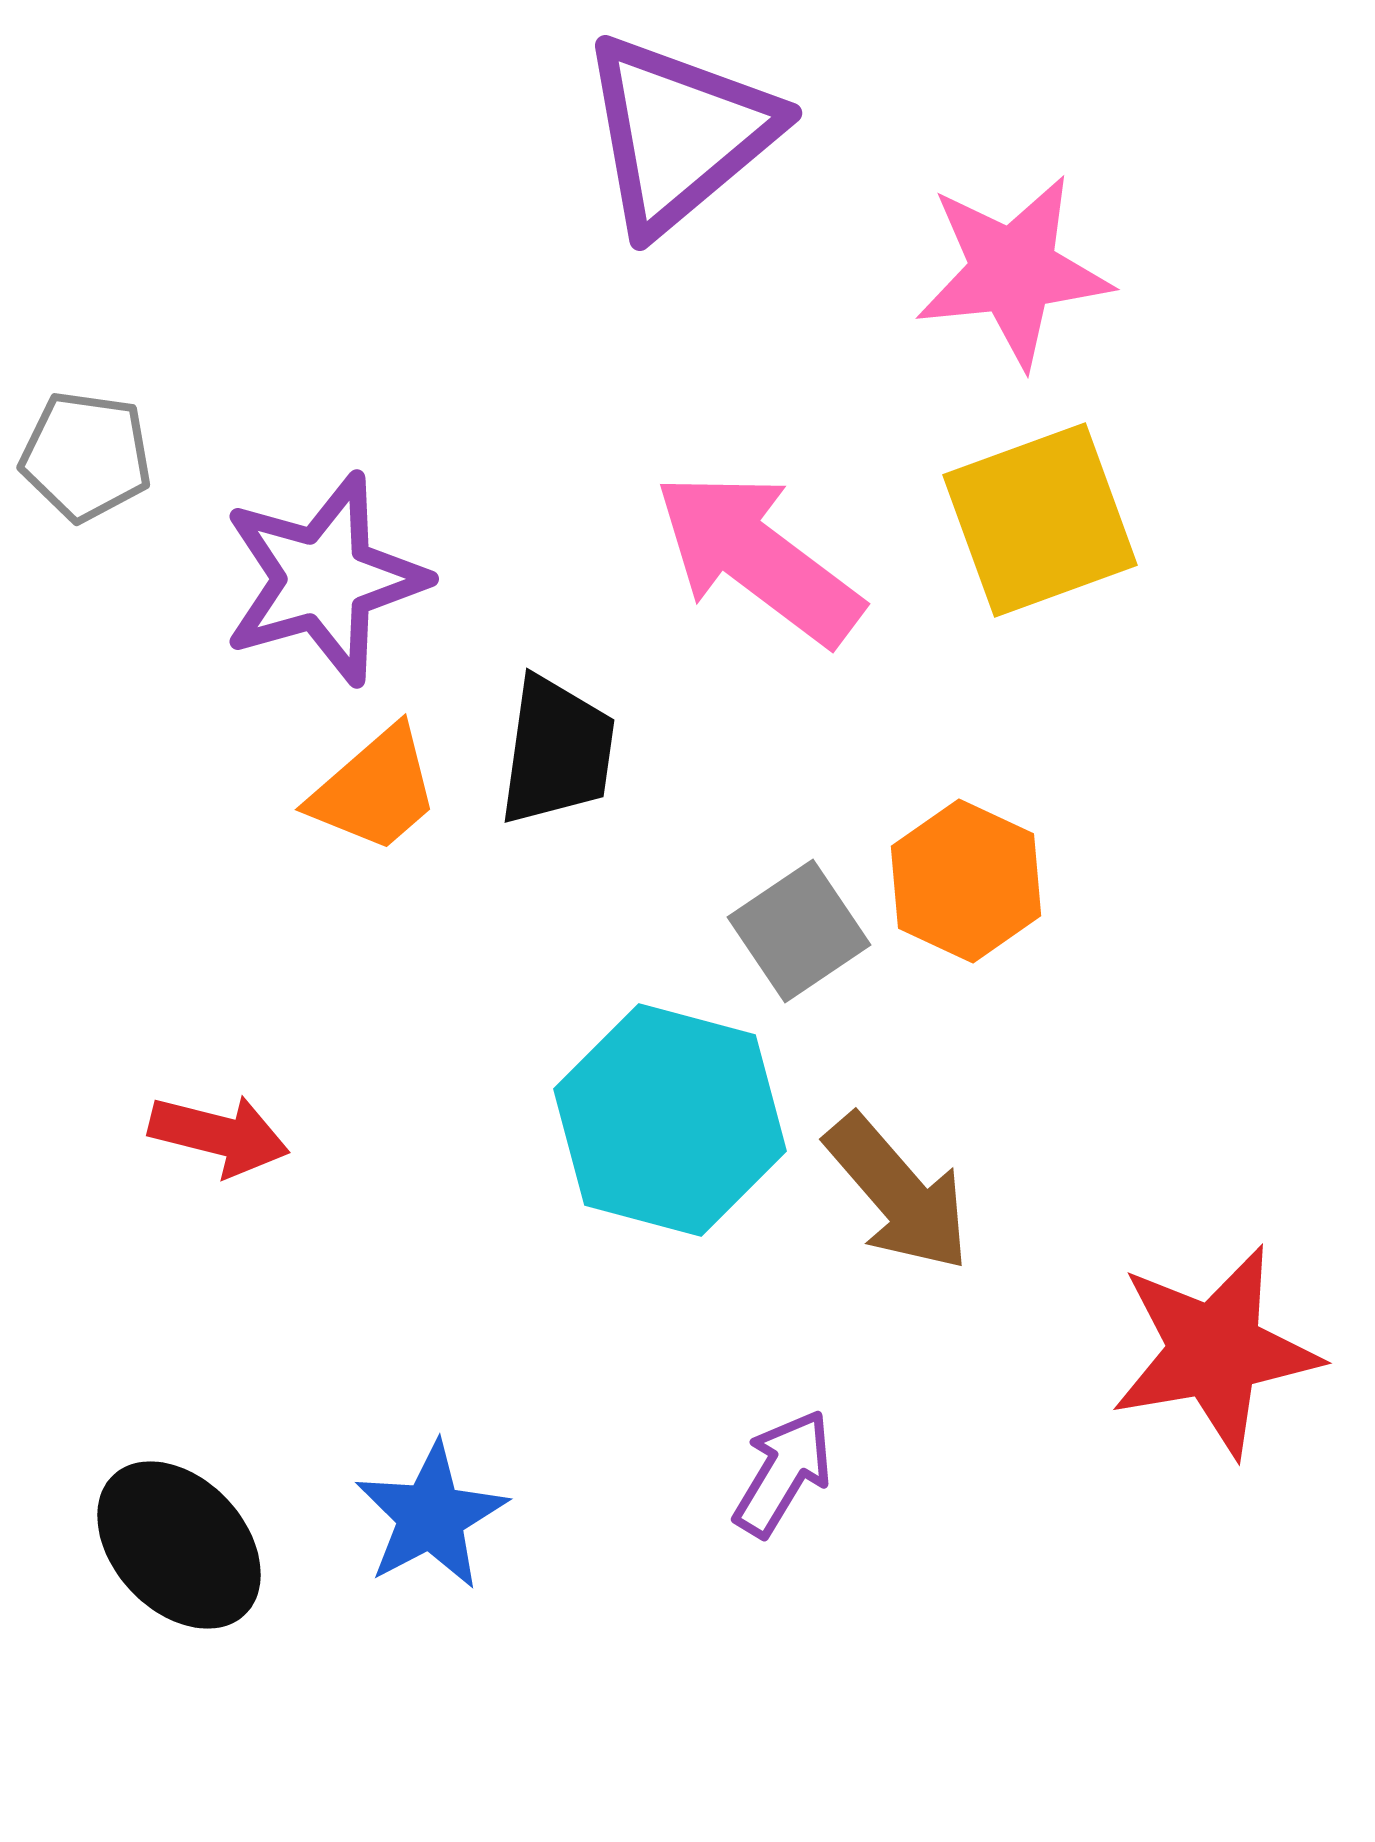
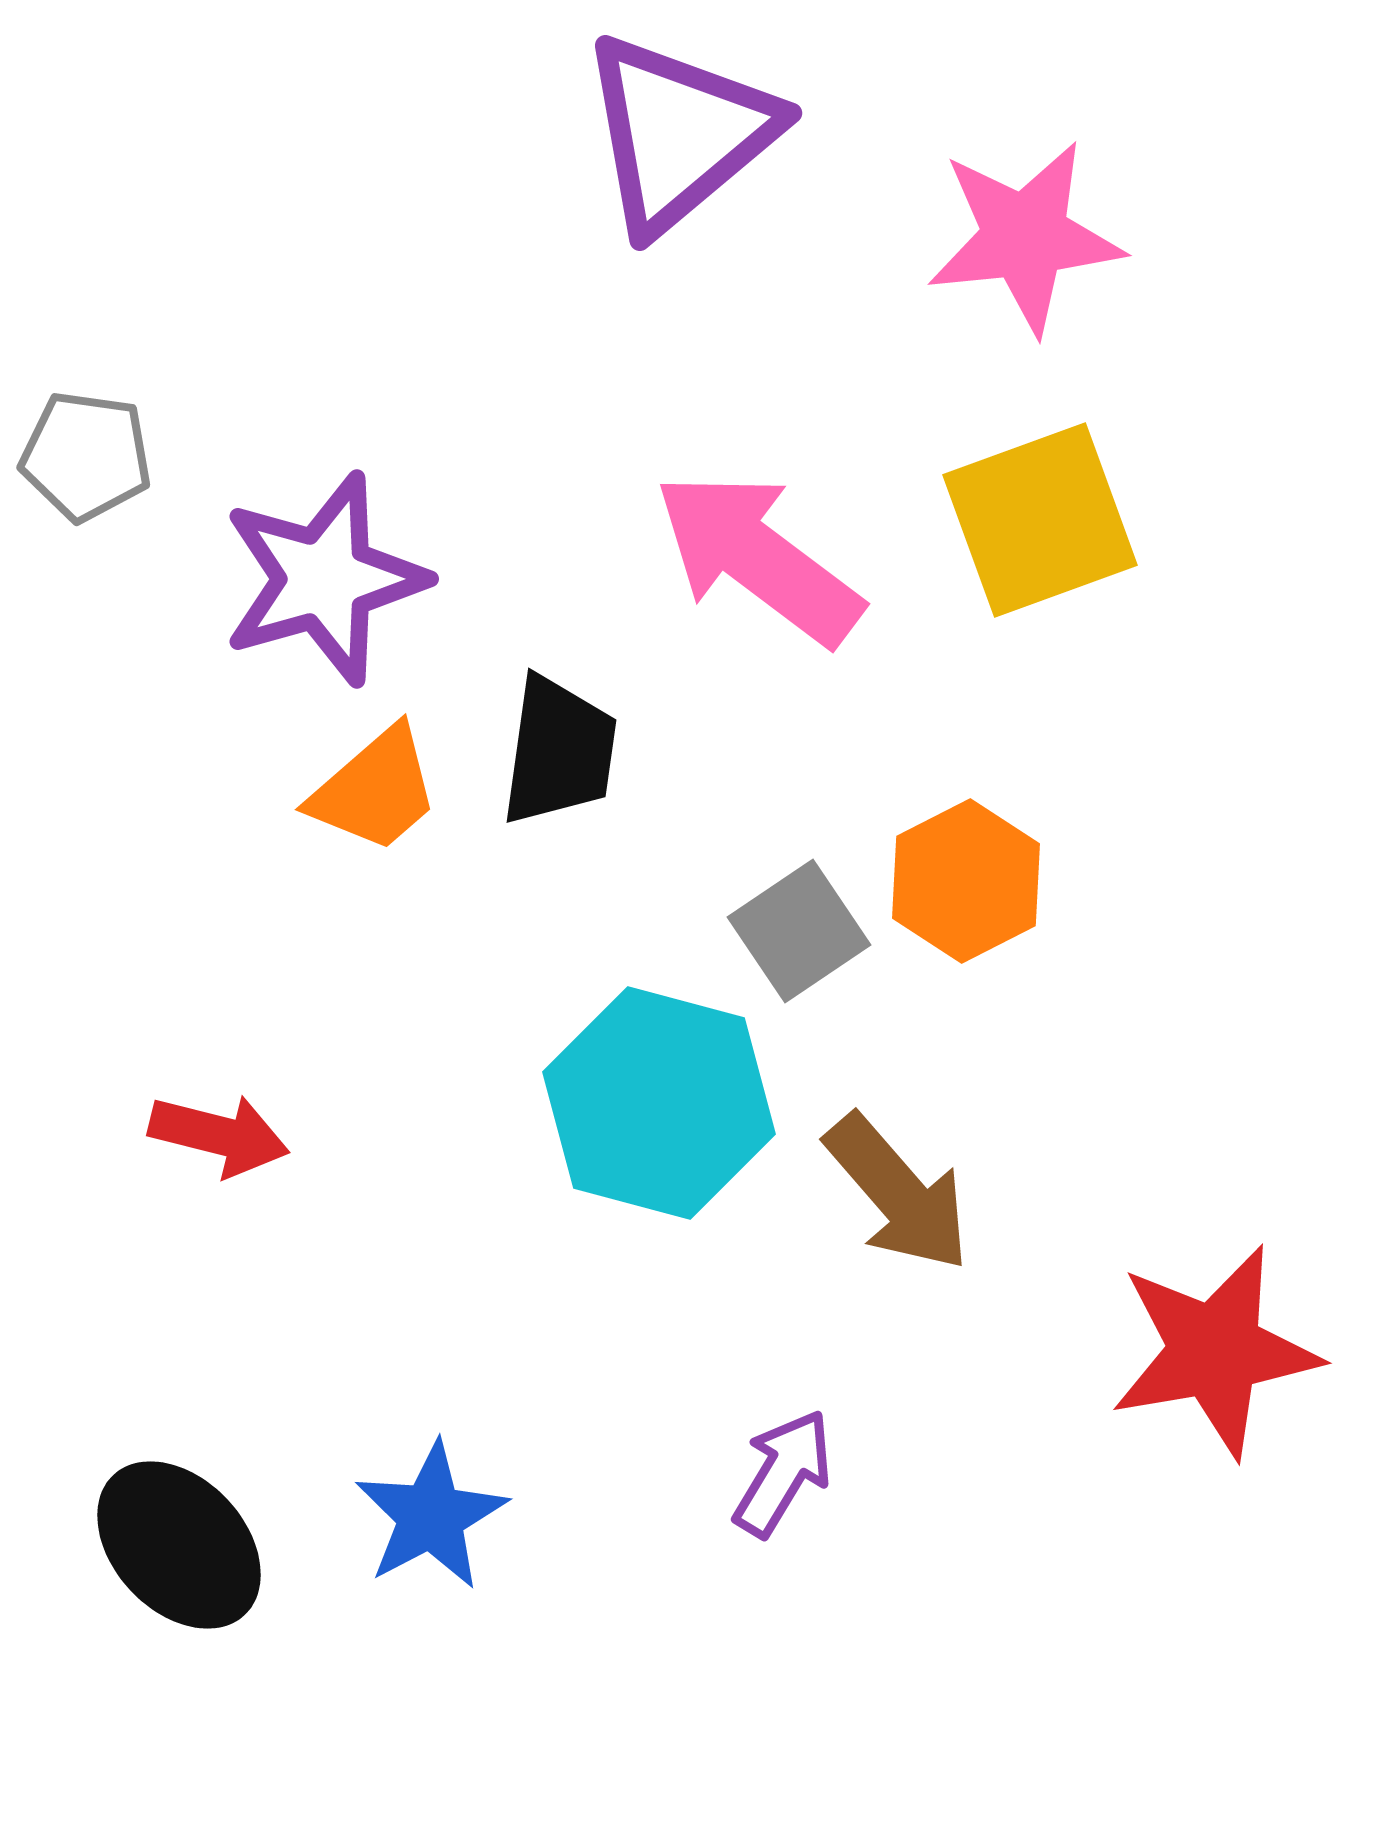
pink star: moved 12 px right, 34 px up
black trapezoid: moved 2 px right
orange hexagon: rotated 8 degrees clockwise
cyan hexagon: moved 11 px left, 17 px up
